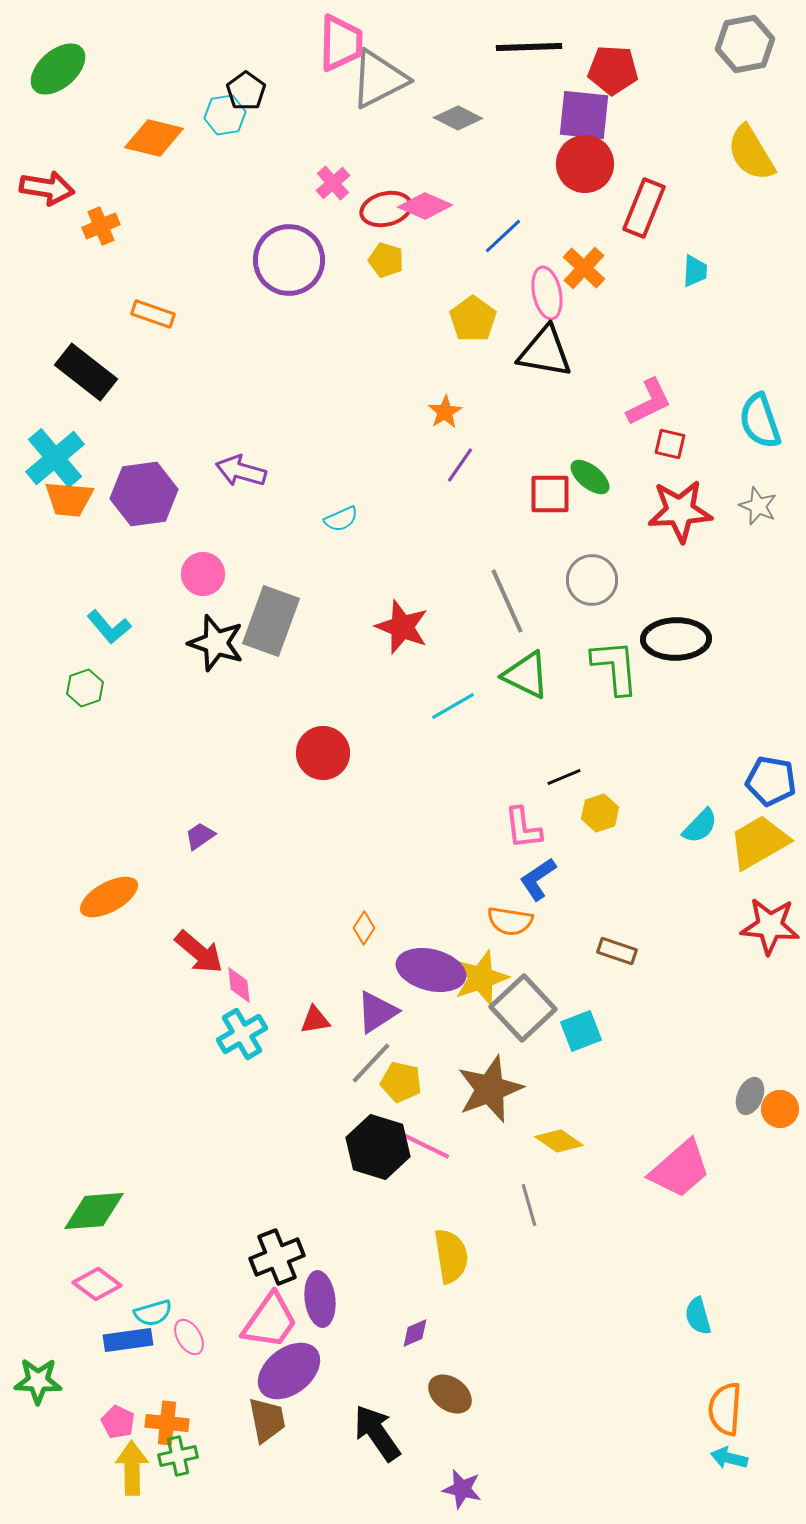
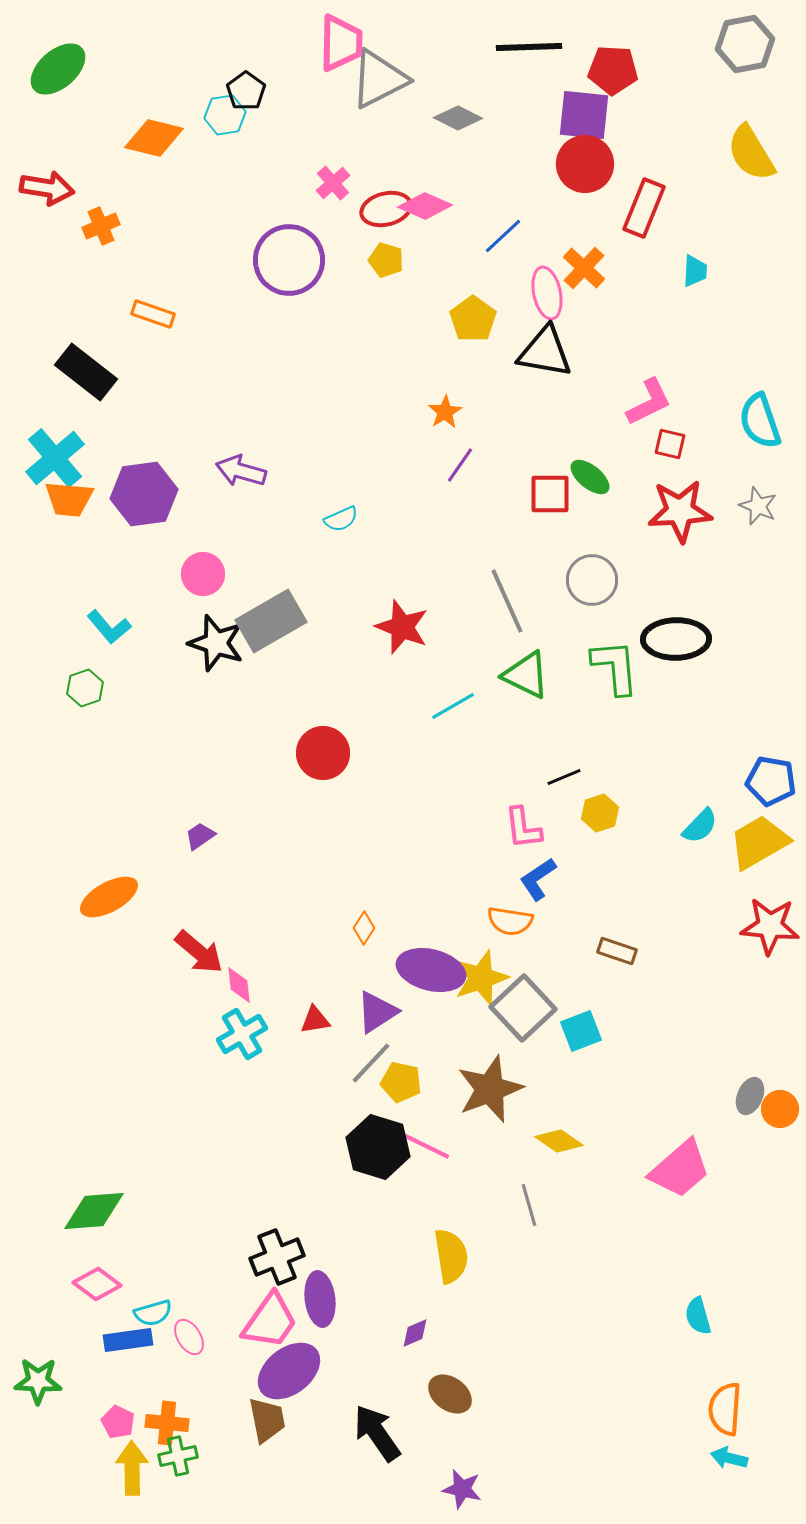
gray rectangle at (271, 621): rotated 40 degrees clockwise
